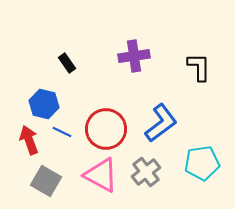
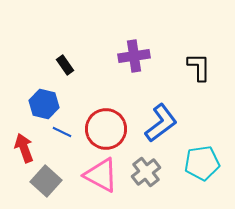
black rectangle: moved 2 px left, 2 px down
red arrow: moved 5 px left, 8 px down
gray square: rotated 12 degrees clockwise
